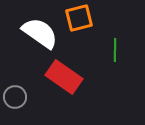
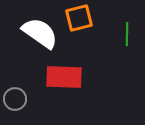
green line: moved 12 px right, 16 px up
red rectangle: rotated 33 degrees counterclockwise
gray circle: moved 2 px down
